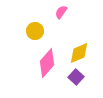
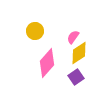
pink semicircle: moved 12 px right, 25 px down
yellow diamond: rotated 10 degrees counterclockwise
purple square: rotated 14 degrees clockwise
